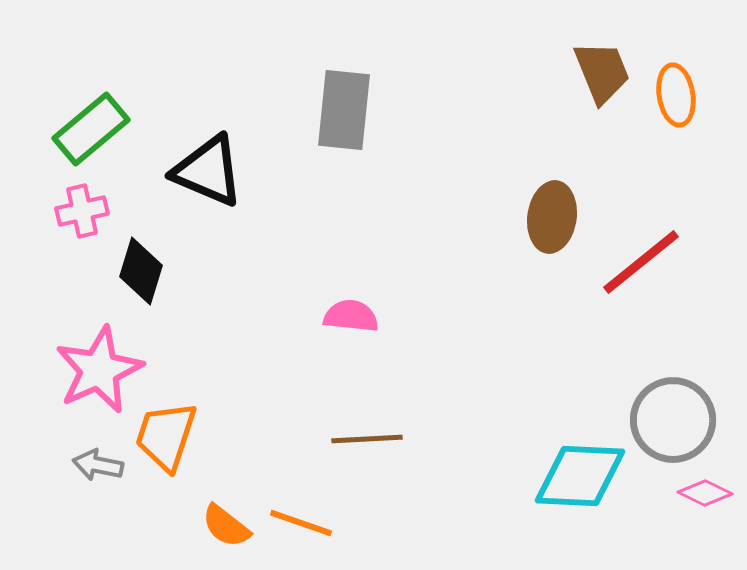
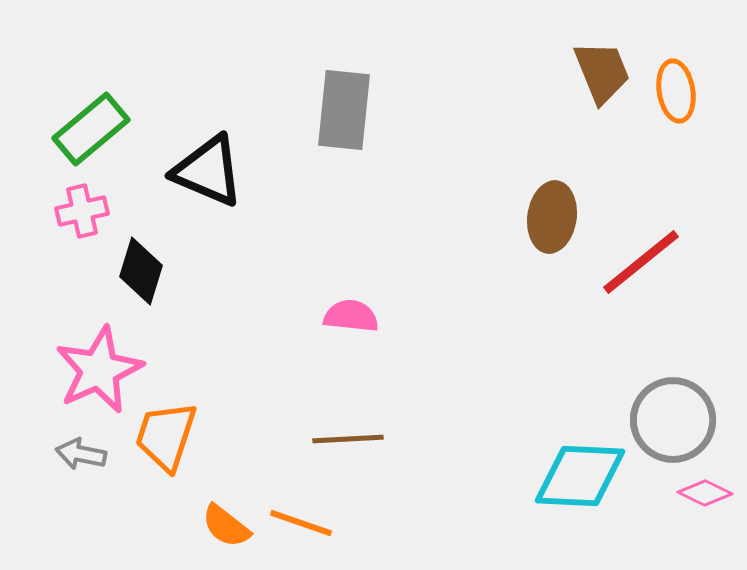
orange ellipse: moved 4 px up
brown line: moved 19 px left
gray arrow: moved 17 px left, 11 px up
